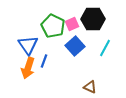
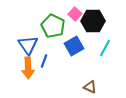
black hexagon: moved 2 px down
pink square: moved 3 px right, 10 px up; rotated 24 degrees counterclockwise
blue square: moved 1 px left; rotated 12 degrees clockwise
orange arrow: rotated 20 degrees counterclockwise
